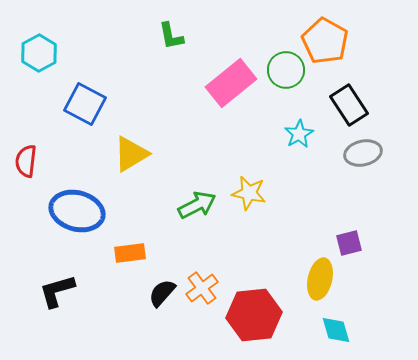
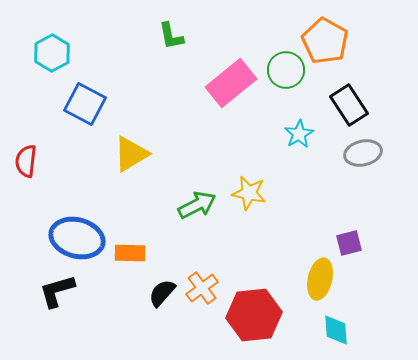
cyan hexagon: moved 13 px right
blue ellipse: moved 27 px down
orange rectangle: rotated 8 degrees clockwise
cyan diamond: rotated 12 degrees clockwise
